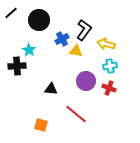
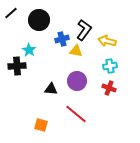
blue cross: rotated 16 degrees clockwise
yellow arrow: moved 1 px right, 3 px up
purple circle: moved 9 px left
